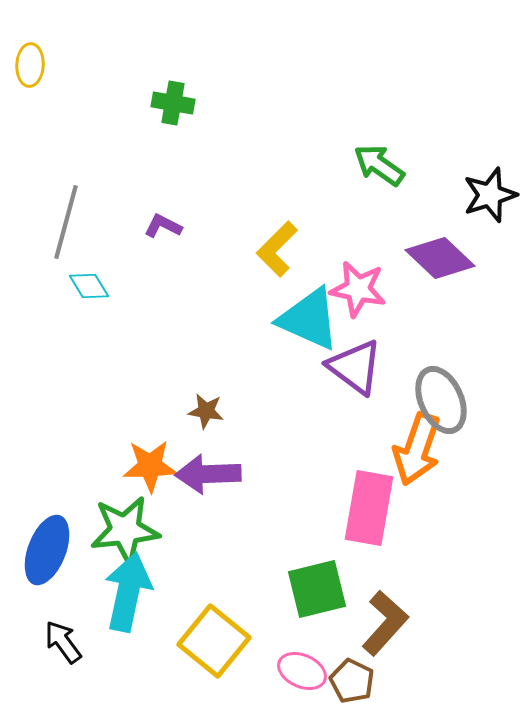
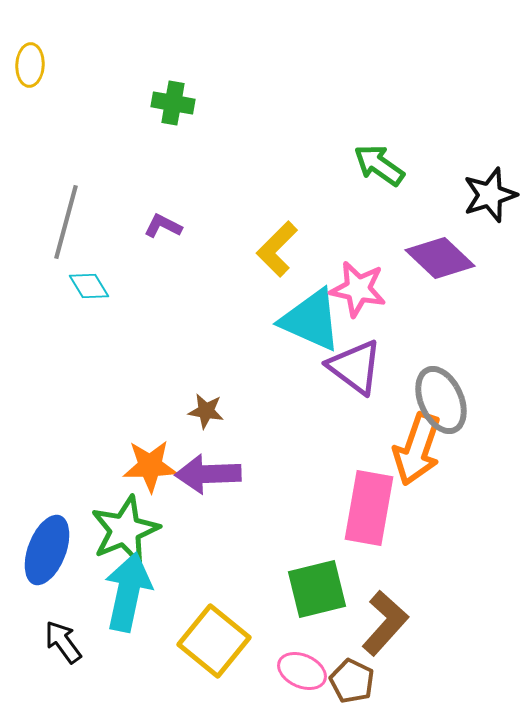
cyan triangle: moved 2 px right, 1 px down
green star: rotated 16 degrees counterclockwise
